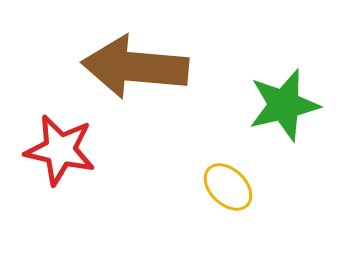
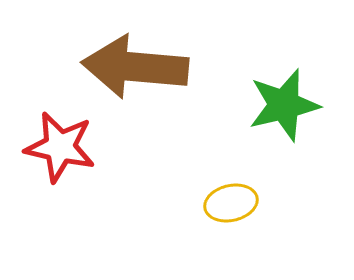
red star: moved 3 px up
yellow ellipse: moved 3 px right, 16 px down; rotated 57 degrees counterclockwise
